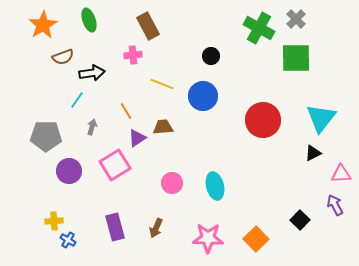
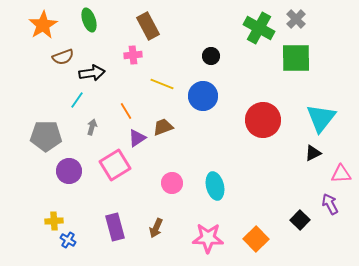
brown trapezoid: rotated 15 degrees counterclockwise
purple arrow: moved 5 px left, 1 px up
